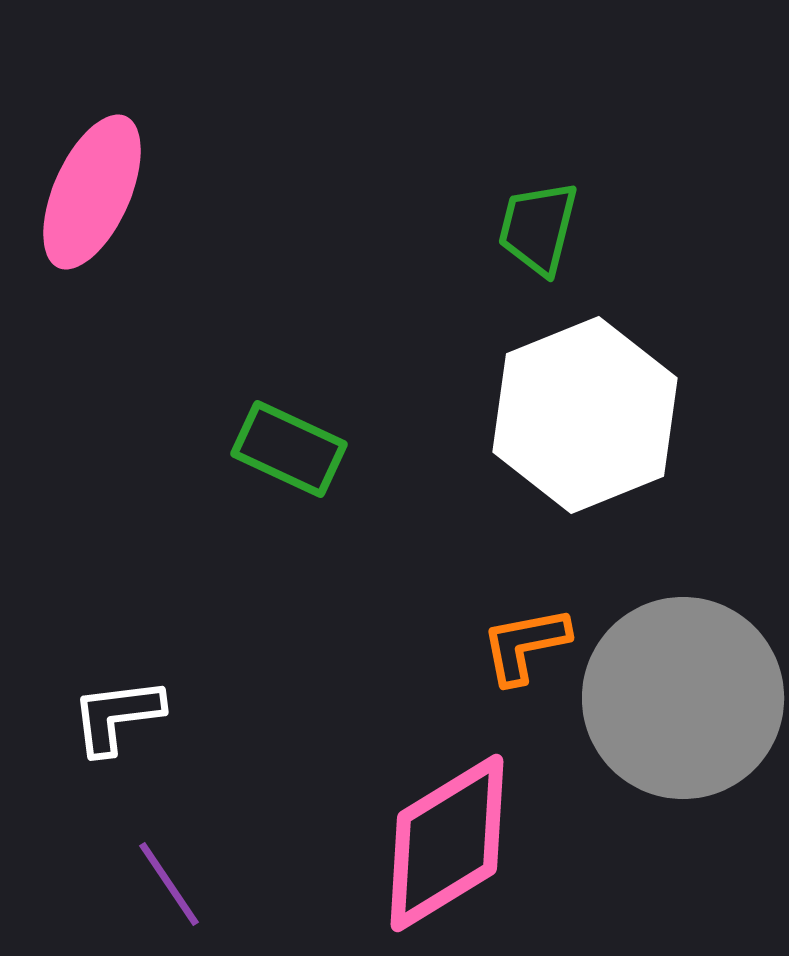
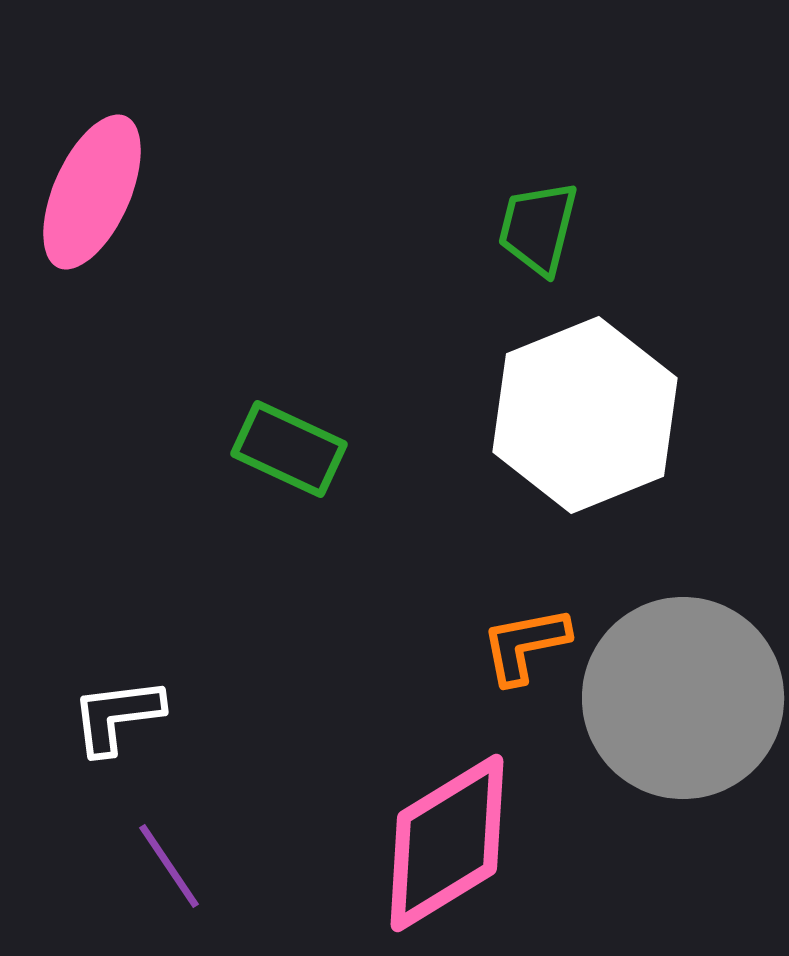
purple line: moved 18 px up
